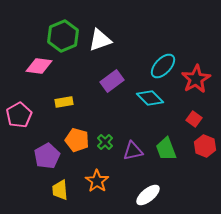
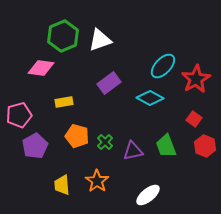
pink diamond: moved 2 px right, 2 px down
purple rectangle: moved 3 px left, 2 px down
cyan diamond: rotated 16 degrees counterclockwise
pink pentagon: rotated 15 degrees clockwise
orange pentagon: moved 4 px up
green trapezoid: moved 3 px up
purple pentagon: moved 12 px left, 10 px up
yellow trapezoid: moved 2 px right, 5 px up
